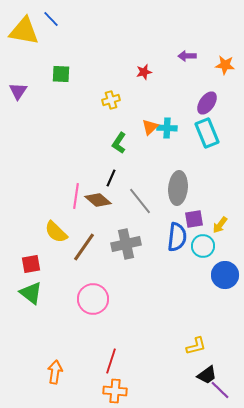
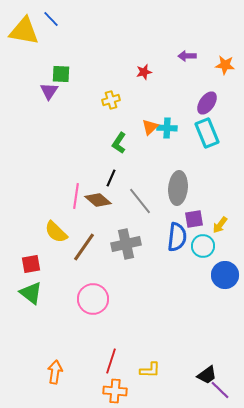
purple triangle: moved 31 px right
yellow L-shape: moved 46 px left, 24 px down; rotated 15 degrees clockwise
